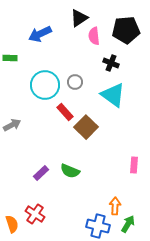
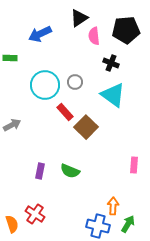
purple rectangle: moved 1 px left, 2 px up; rotated 35 degrees counterclockwise
orange arrow: moved 2 px left
